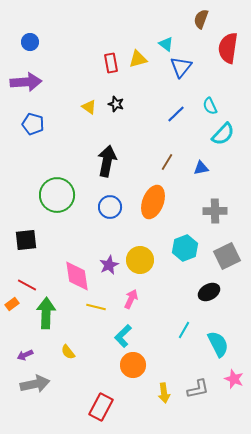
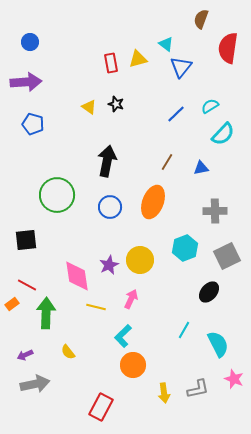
cyan semicircle at (210, 106): rotated 84 degrees clockwise
black ellipse at (209, 292): rotated 20 degrees counterclockwise
